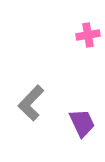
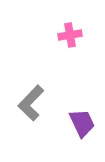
pink cross: moved 18 px left
